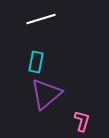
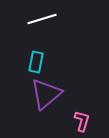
white line: moved 1 px right
